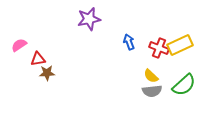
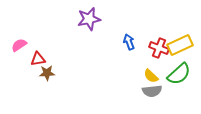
green semicircle: moved 5 px left, 11 px up
